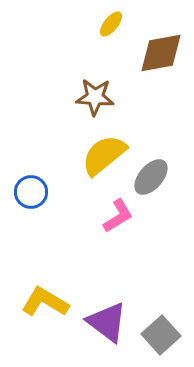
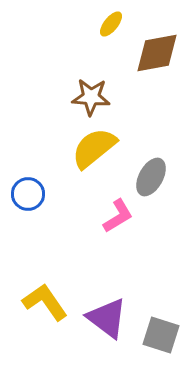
brown diamond: moved 4 px left
brown star: moved 4 px left
yellow semicircle: moved 10 px left, 7 px up
gray ellipse: rotated 12 degrees counterclockwise
blue circle: moved 3 px left, 2 px down
yellow L-shape: rotated 24 degrees clockwise
purple triangle: moved 4 px up
gray square: rotated 30 degrees counterclockwise
